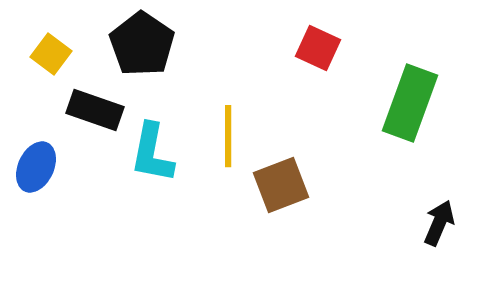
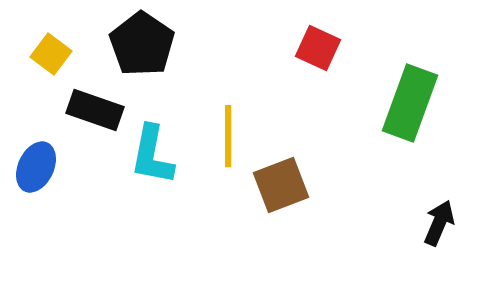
cyan L-shape: moved 2 px down
